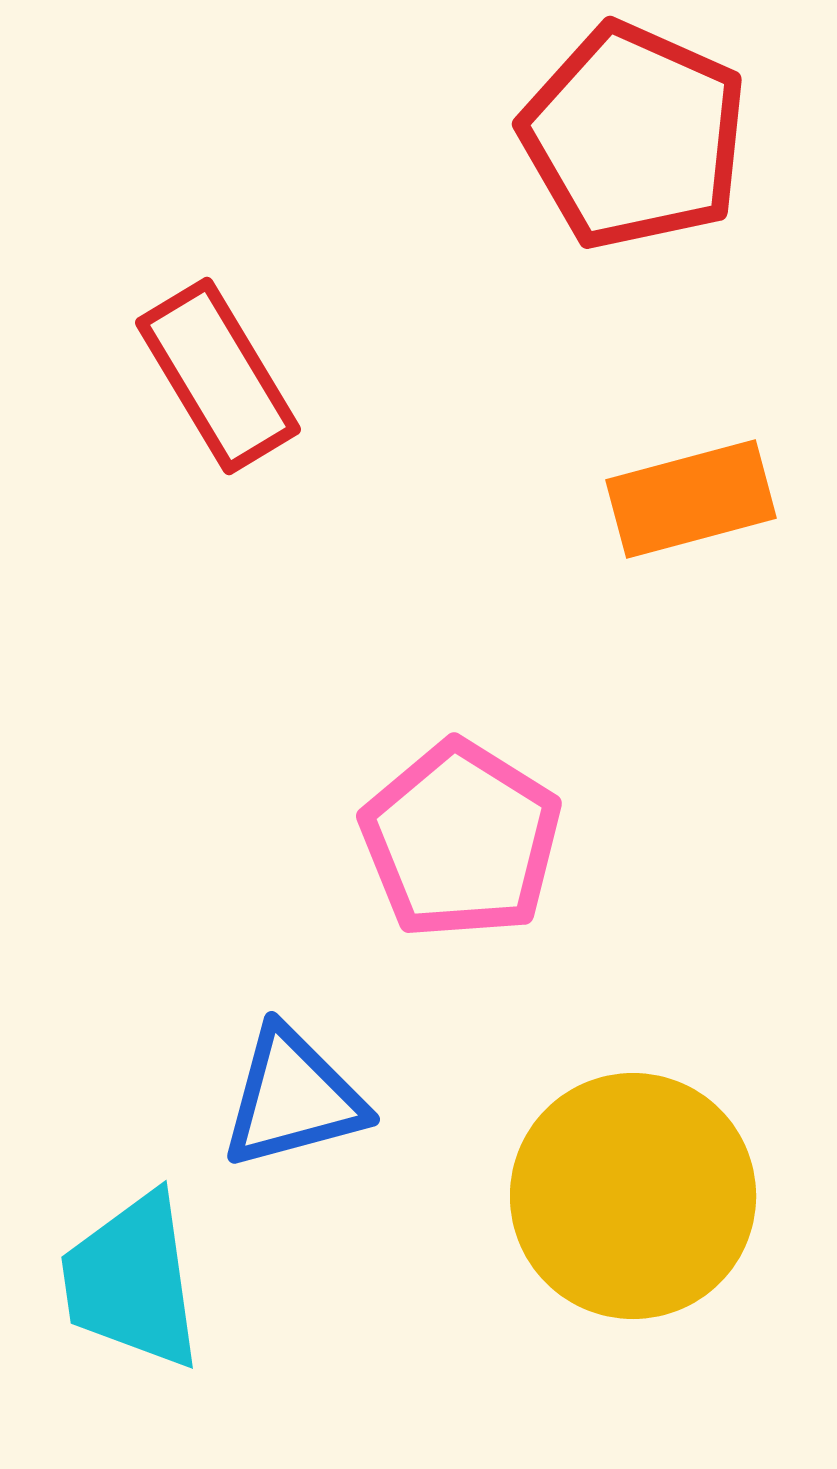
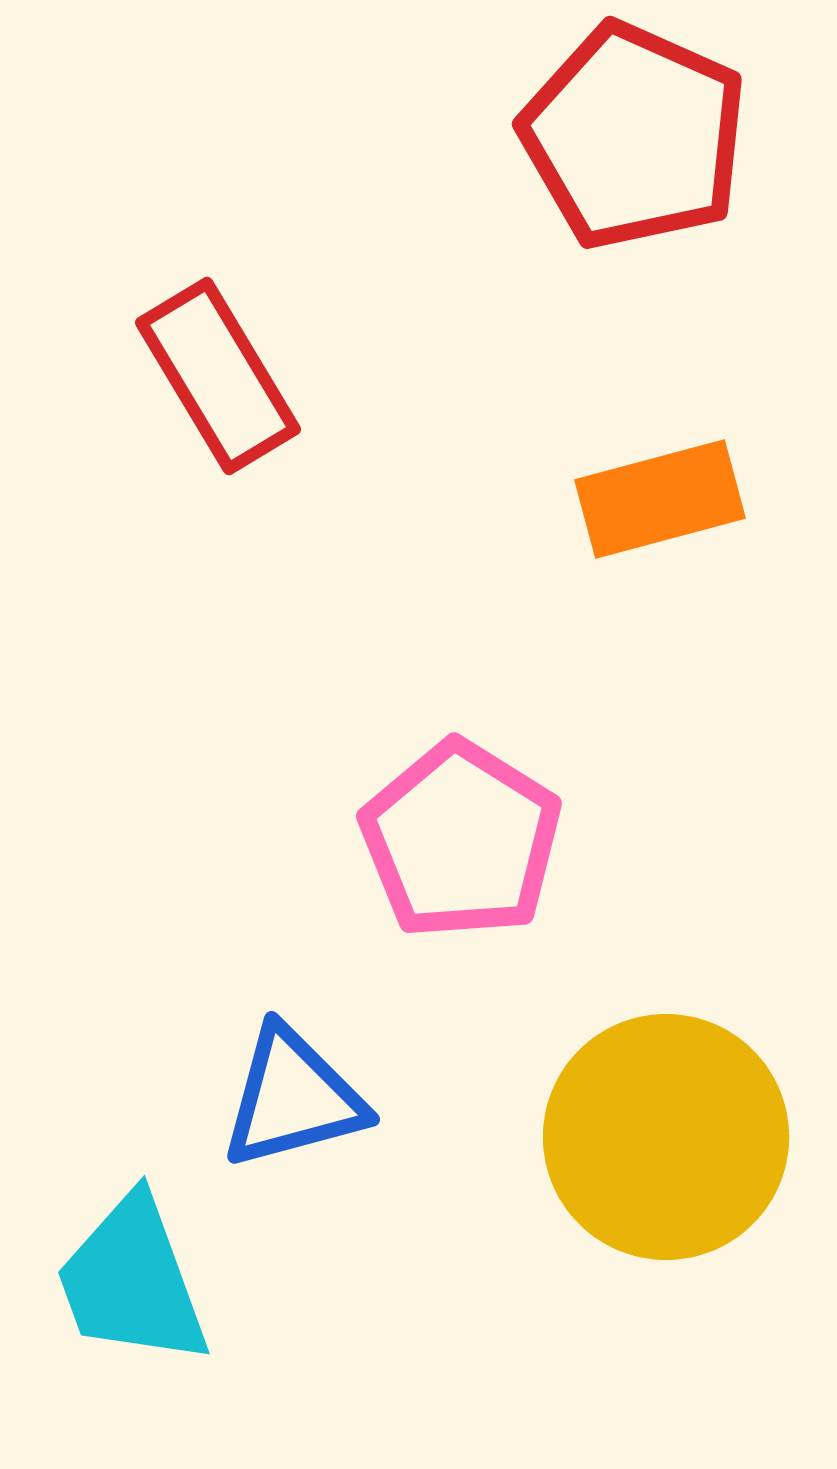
orange rectangle: moved 31 px left
yellow circle: moved 33 px right, 59 px up
cyan trapezoid: rotated 12 degrees counterclockwise
